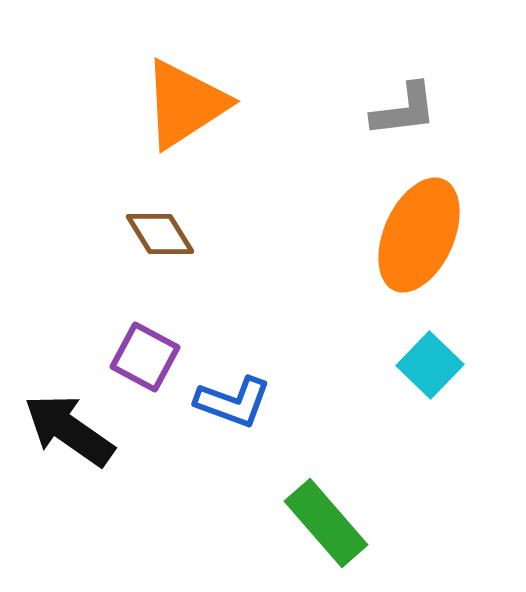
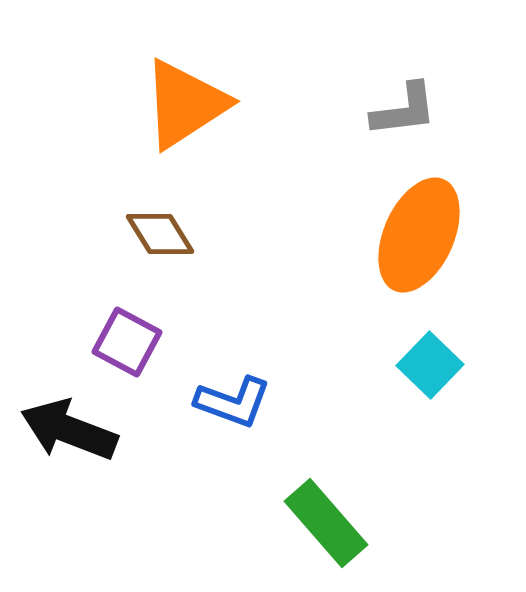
purple square: moved 18 px left, 15 px up
black arrow: rotated 14 degrees counterclockwise
